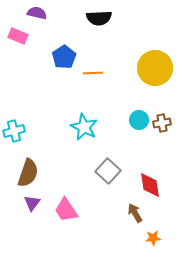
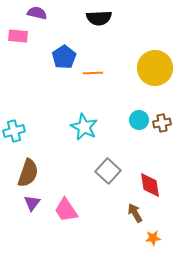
pink rectangle: rotated 18 degrees counterclockwise
